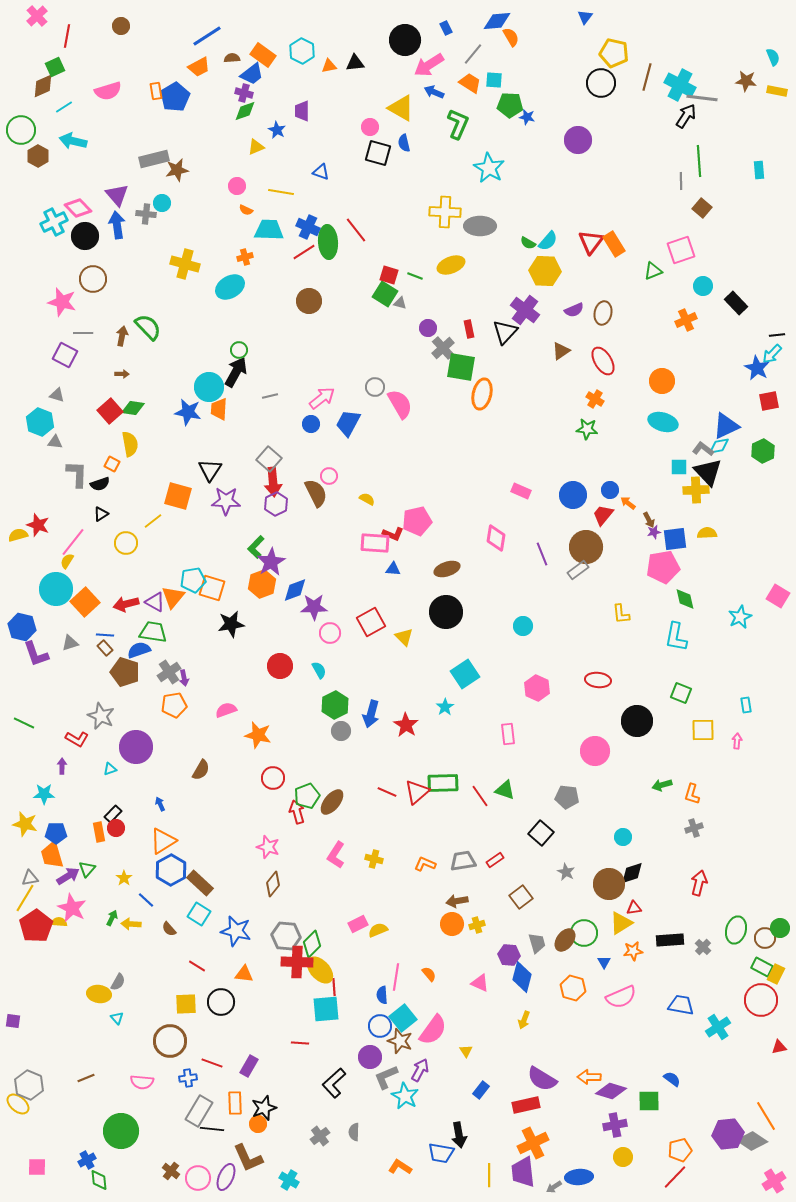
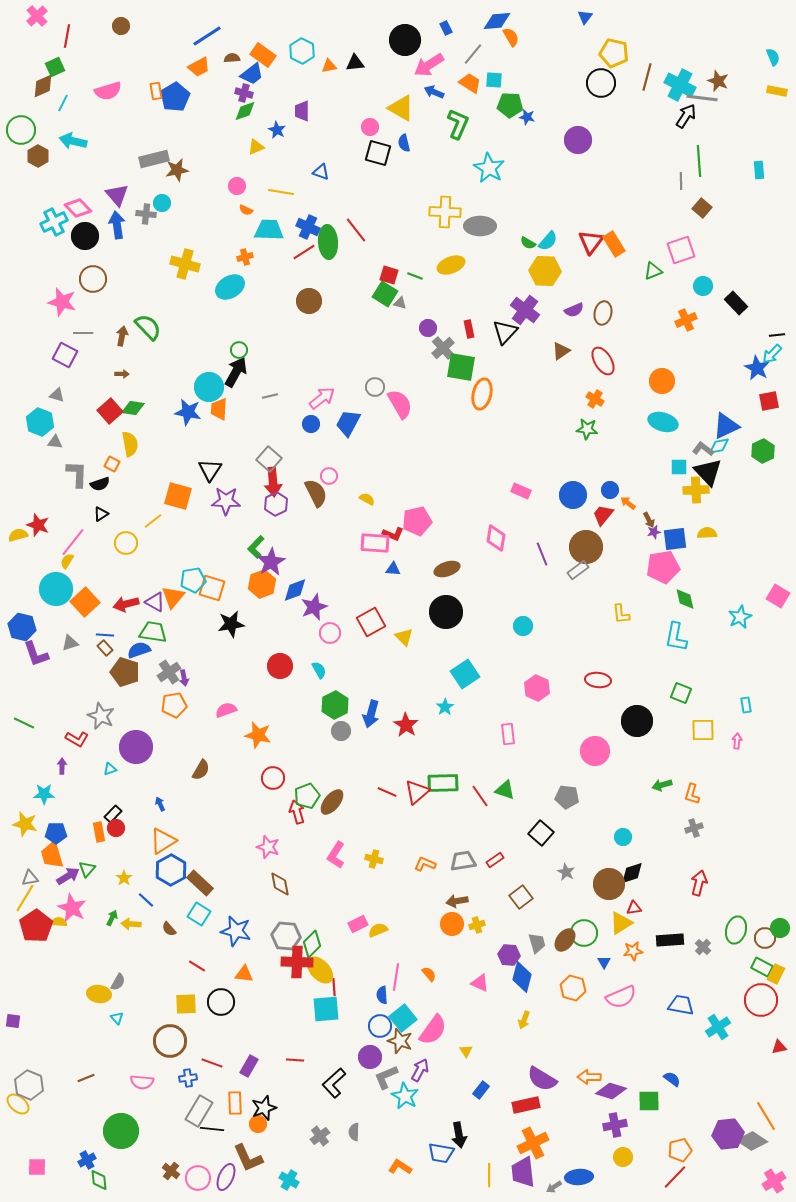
brown star at (746, 81): moved 28 px left; rotated 15 degrees clockwise
cyan line at (64, 107): moved 1 px left, 4 px up; rotated 30 degrees counterclockwise
purple star at (314, 607): rotated 20 degrees counterclockwise
brown diamond at (273, 884): moved 7 px right; rotated 50 degrees counterclockwise
red line at (300, 1043): moved 5 px left, 17 px down
